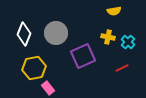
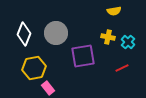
purple square: rotated 15 degrees clockwise
